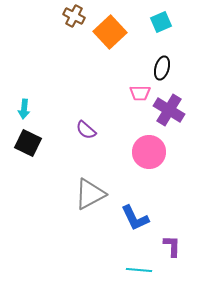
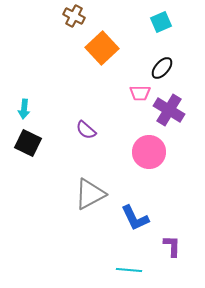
orange square: moved 8 px left, 16 px down
black ellipse: rotated 25 degrees clockwise
cyan line: moved 10 px left
